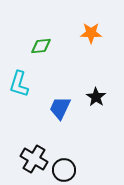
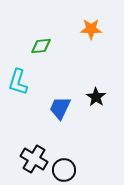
orange star: moved 4 px up
cyan L-shape: moved 1 px left, 2 px up
